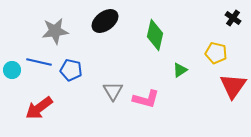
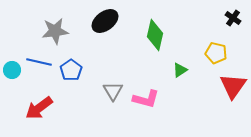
blue pentagon: rotated 25 degrees clockwise
